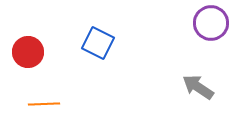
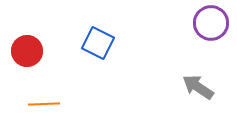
red circle: moved 1 px left, 1 px up
